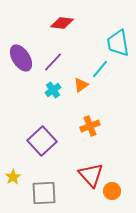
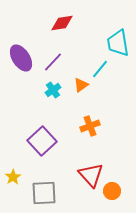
red diamond: rotated 15 degrees counterclockwise
